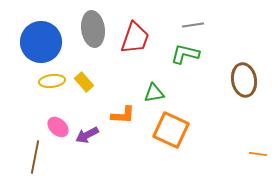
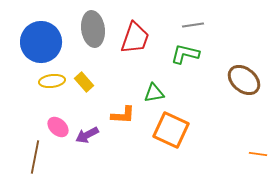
brown ellipse: rotated 40 degrees counterclockwise
